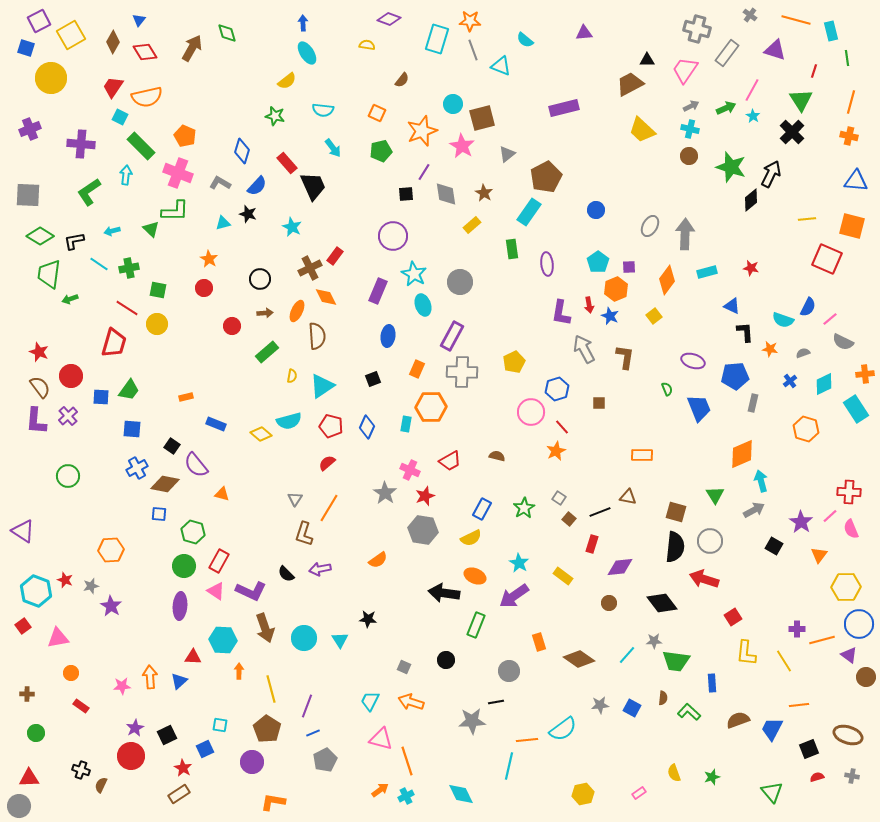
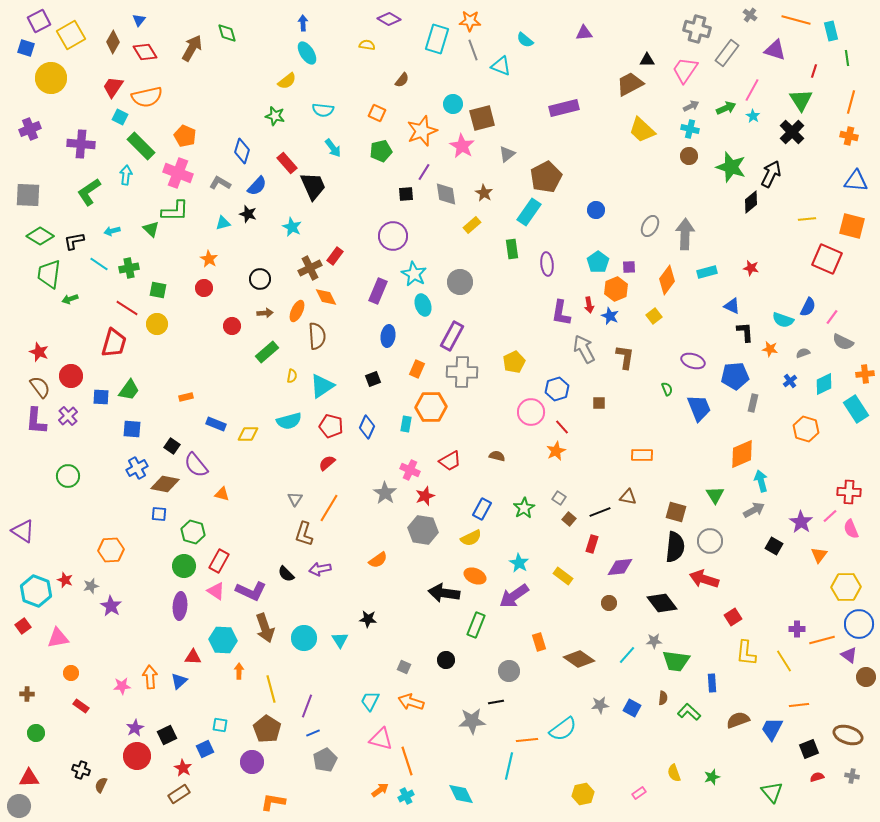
purple diamond at (389, 19): rotated 10 degrees clockwise
black diamond at (751, 200): moved 2 px down
pink line at (830, 319): moved 2 px right, 2 px up; rotated 14 degrees counterclockwise
yellow diamond at (261, 434): moved 13 px left; rotated 40 degrees counterclockwise
red circle at (131, 756): moved 6 px right
